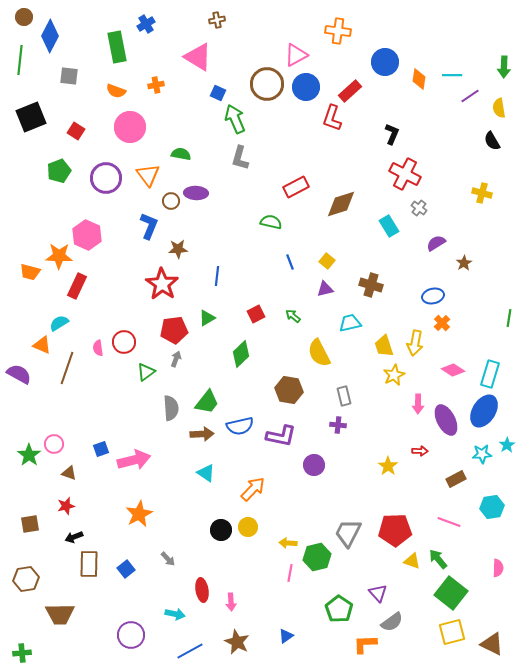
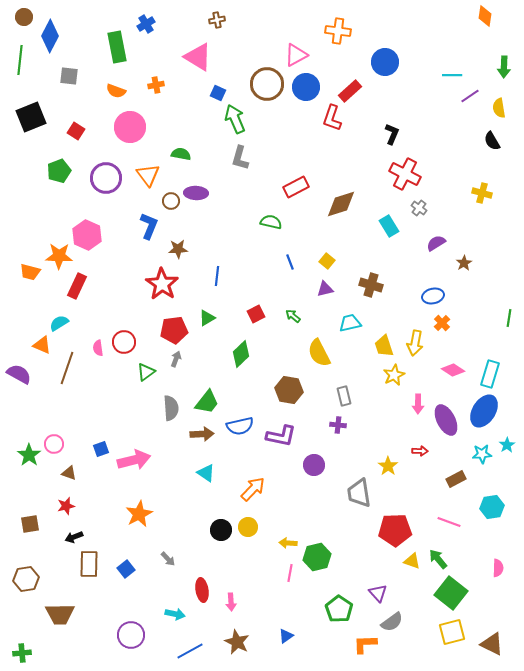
orange diamond at (419, 79): moved 66 px right, 63 px up
gray trapezoid at (348, 533): moved 11 px right, 40 px up; rotated 36 degrees counterclockwise
